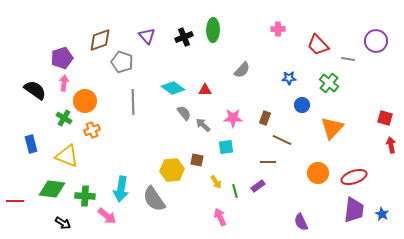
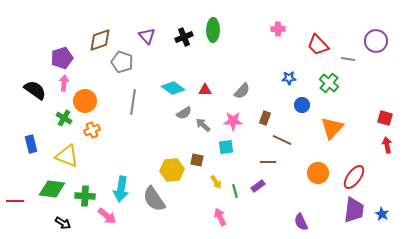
gray semicircle at (242, 70): moved 21 px down
gray line at (133, 102): rotated 10 degrees clockwise
gray semicircle at (184, 113): rotated 98 degrees clockwise
pink star at (233, 118): moved 3 px down
red arrow at (391, 145): moved 4 px left
red ellipse at (354, 177): rotated 35 degrees counterclockwise
